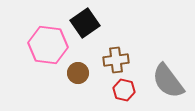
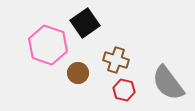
pink hexagon: rotated 12 degrees clockwise
brown cross: rotated 25 degrees clockwise
gray semicircle: moved 2 px down
